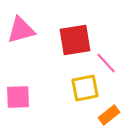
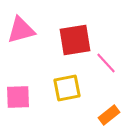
yellow square: moved 18 px left
